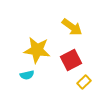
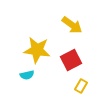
yellow arrow: moved 2 px up
yellow rectangle: moved 3 px left, 4 px down; rotated 16 degrees counterclockwise
